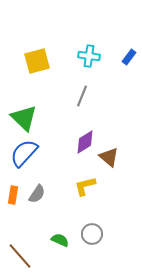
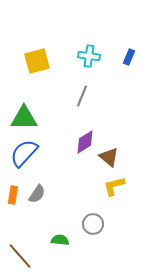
blue rectangle: rotated 14 degrees counterclockwise
green triangle: rotated 44 degrees counterclockwise
yellow L-shape: moved 29 px right
gray circle: moved 1 px right, 10 px up
green semicircle: rotated 18 degrees counterclockwise
